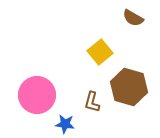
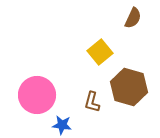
brown semicircle: rotated 95 degrees counterclockwise
blue star: moved 3 px left, 1 px down
